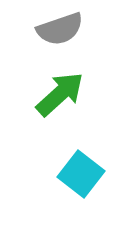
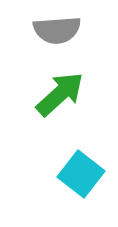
gray semicircle: moved 3 px left, 1 px down; rotated 15 degrees clockwise
